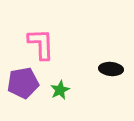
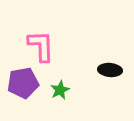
pink L-shape: moved 2 px down
black ellipse: moved 1 px left, 1 px down
